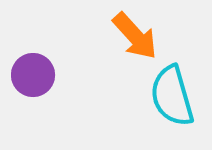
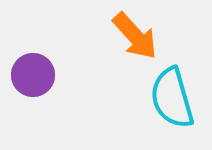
cyan semicircle: moved 2 px down
